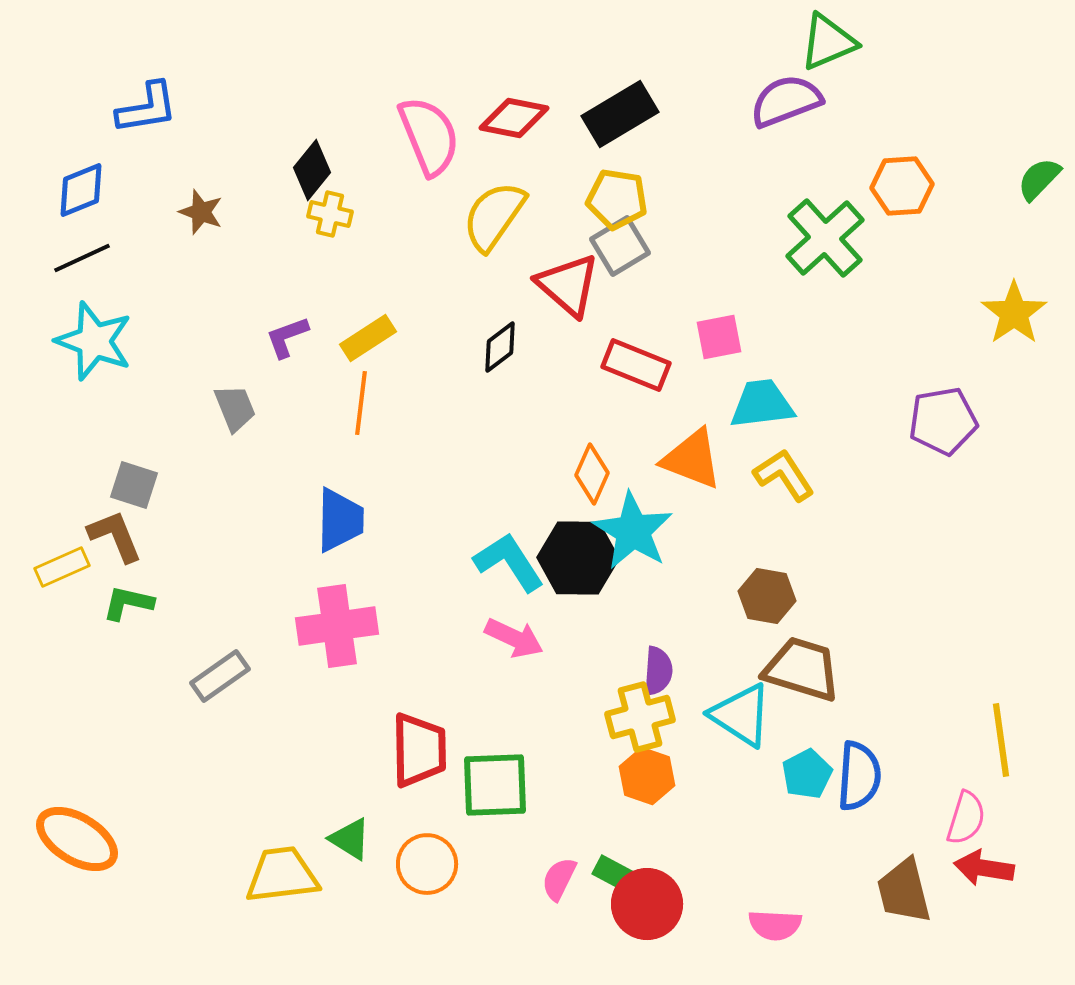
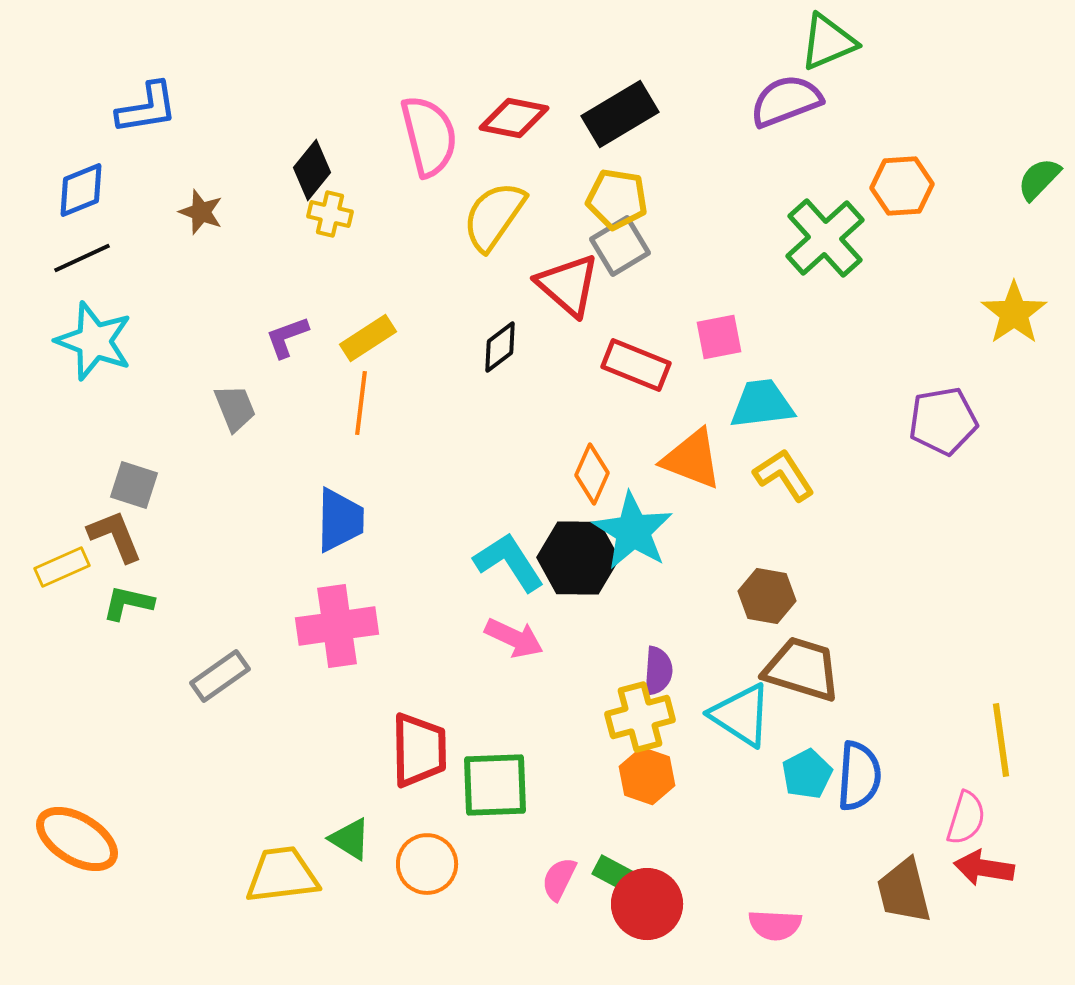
pink semicircle at (429, 136): rotated 8 degrees clockwise
